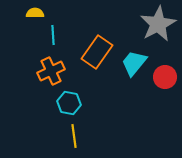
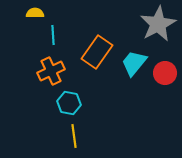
red circle: moved 4 px up
